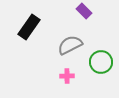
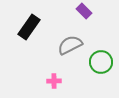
pink cross: moved 13 px left, 5 px down
